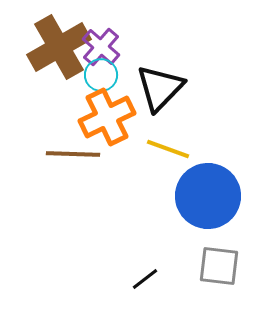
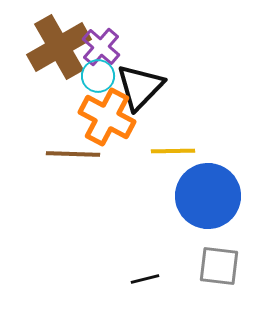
cyan circle: moved 3 px left, 1 px down
black triangle: moved 20 px left, 1 px up
orange cross: rotated 36 degrees counterclockwise
yellow line: moved 5 px right, 2 px down; rotated 21 degrees counterclockwise
black line: rotated 24 degrees clockwise
